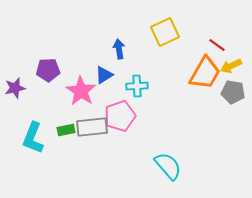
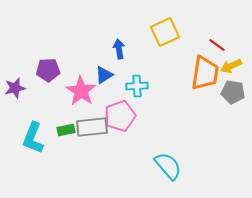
orange trapezoid: rotated 21 degrees counterclockwise
